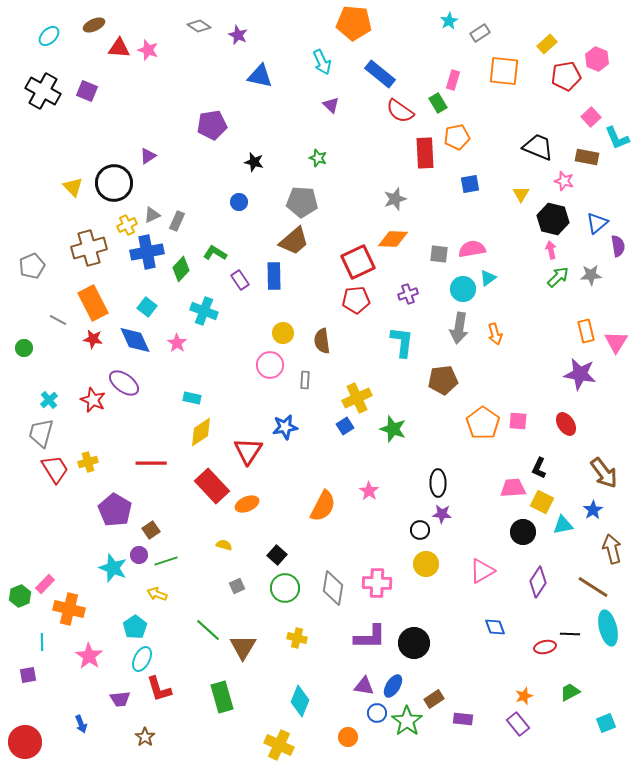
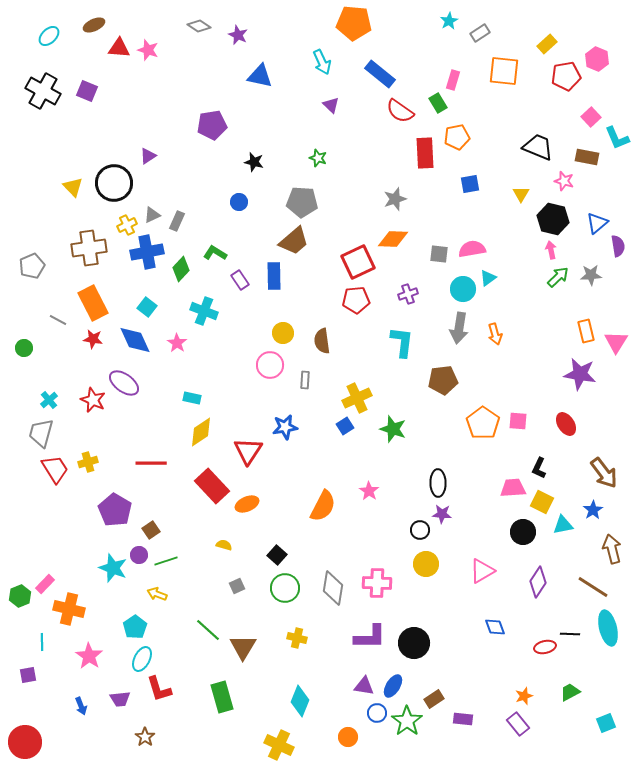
brown cross at (89, 248): rotated 8 degrees clockwise
blue arrow at (81, 724): moved 18 px up
